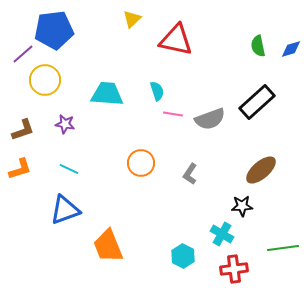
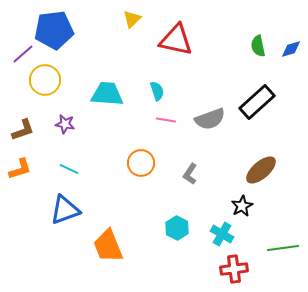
pink line: moved 7 px left, 6 px down
black star: rotated 25 degrees counterclockwise
cyan hexagon: moved 6 px left, 28 px up
